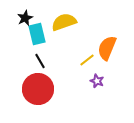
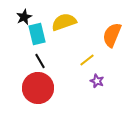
black star: moved 1 px left, 1 px up
orange semicircle: moved 5 px right, 13 px up
red circle: moved 1 px up
